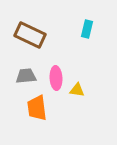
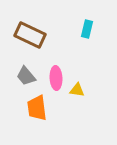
gray trapezoid: rotated 125 degrees counterclockwise
